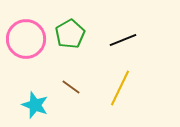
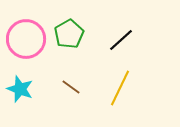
green pentagon: moved 1 px left
black line: moved 2 px left; rotated 20 degrees counterclockwise
cyan star: moved 15 px left, 16 px up
